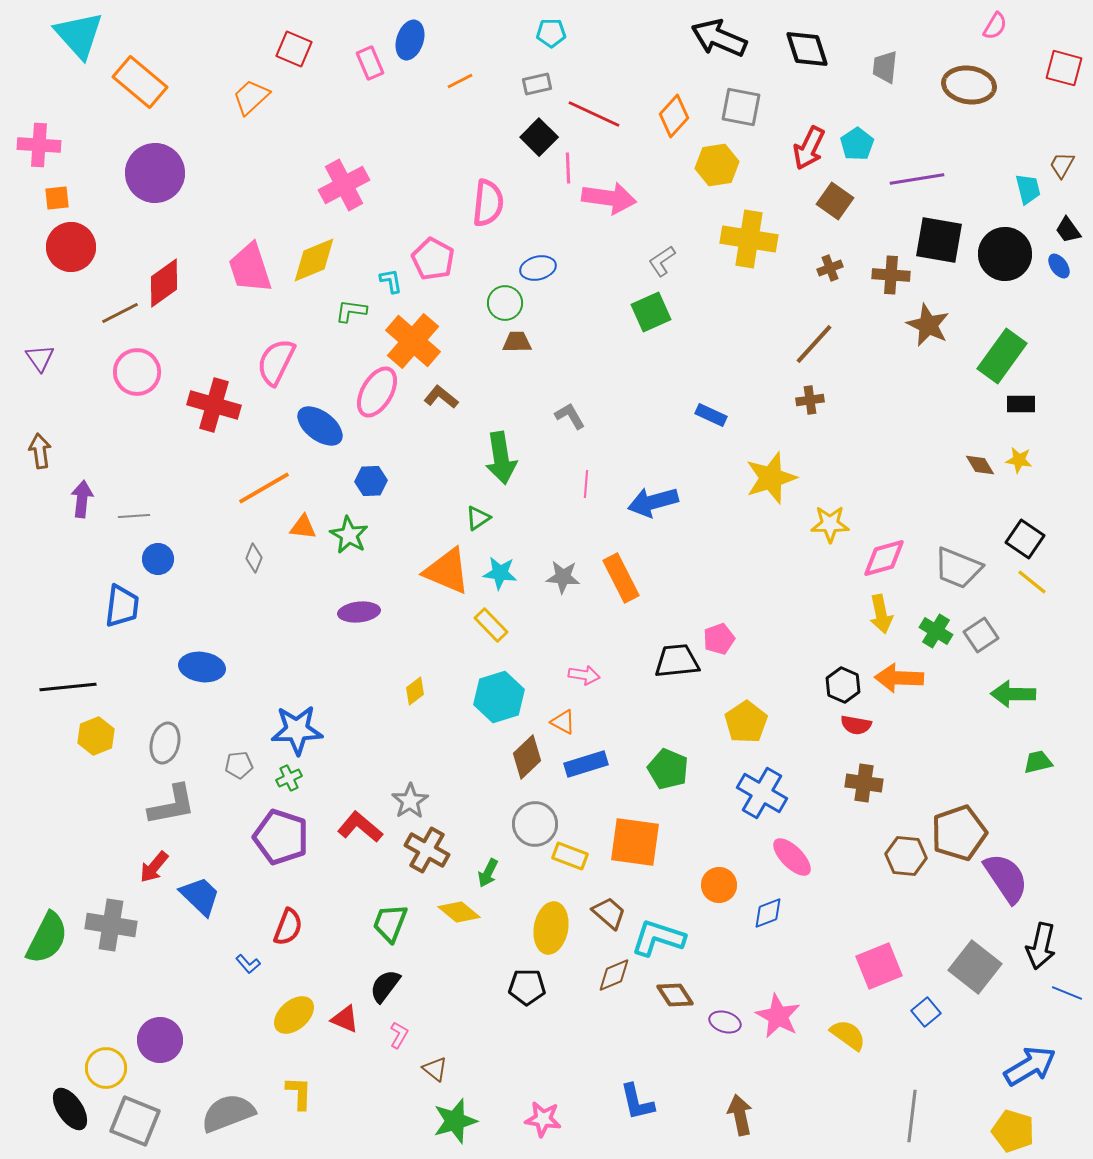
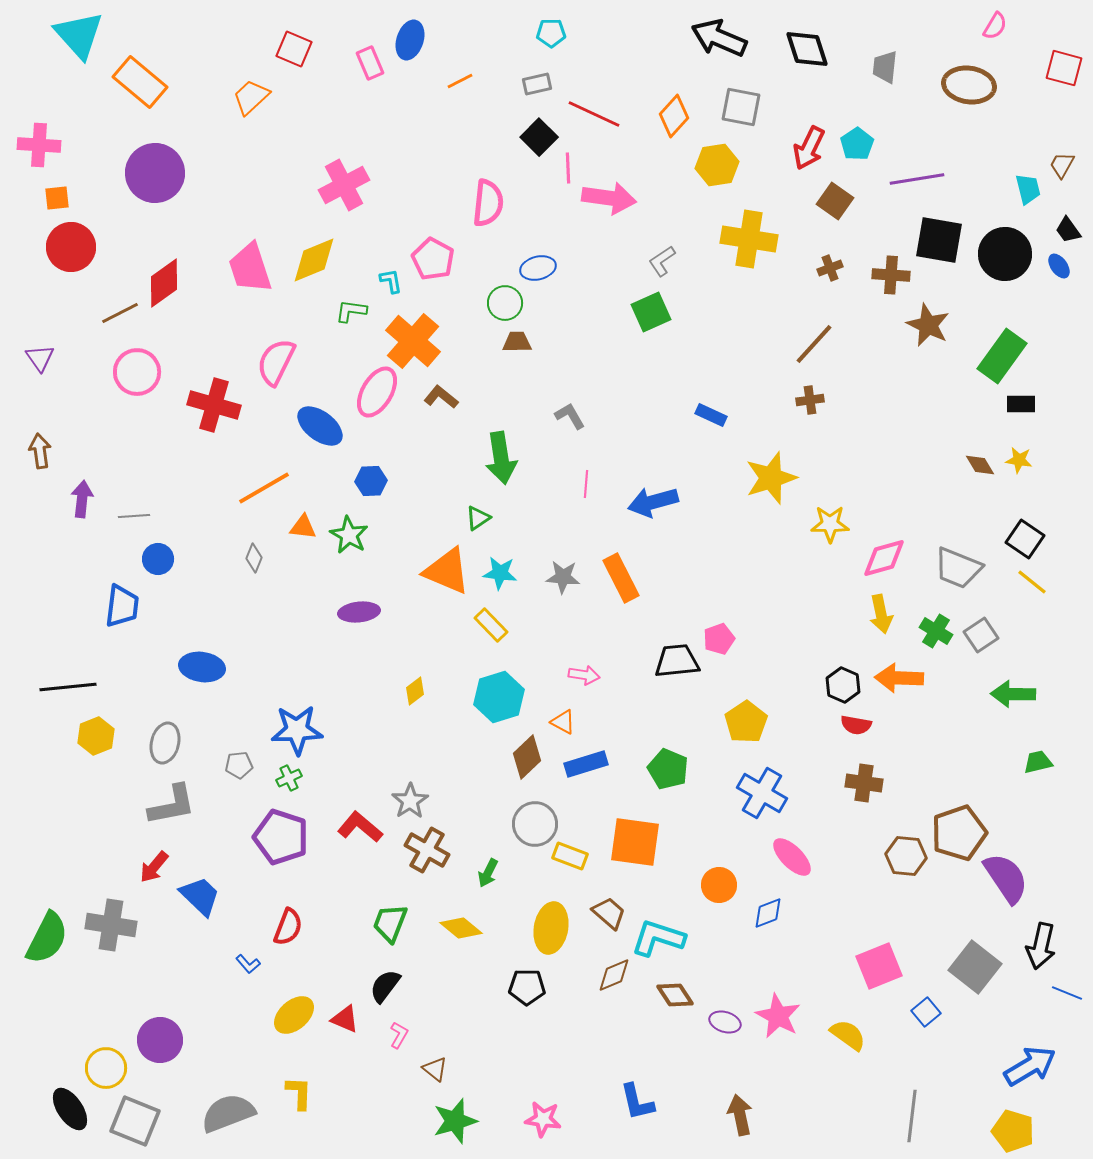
yellow diamond at (459, 912): moved 2 px right, 16 px down
